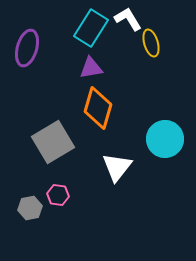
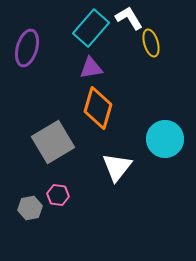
white L-shape: moved 1 px right, 1 px up
cyan rectangle: rotated 9 degrees clockwise
